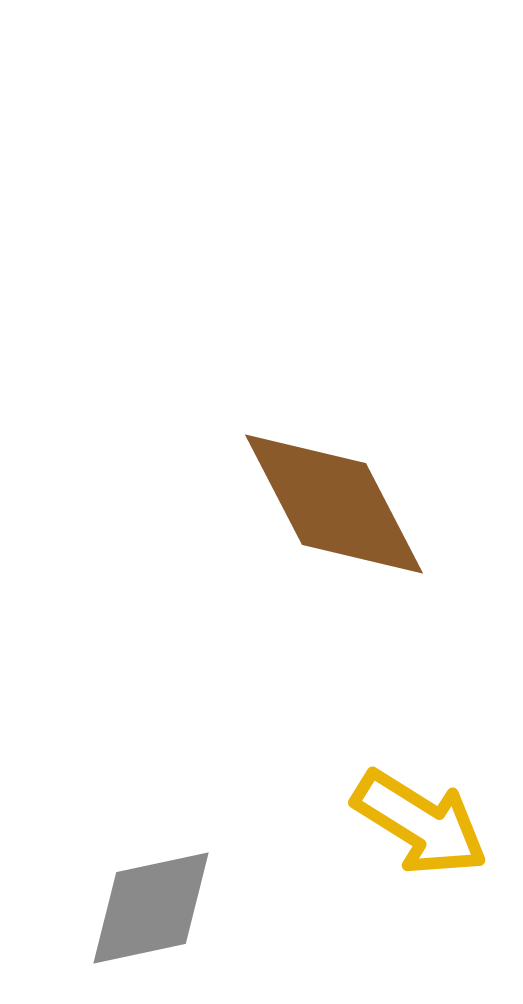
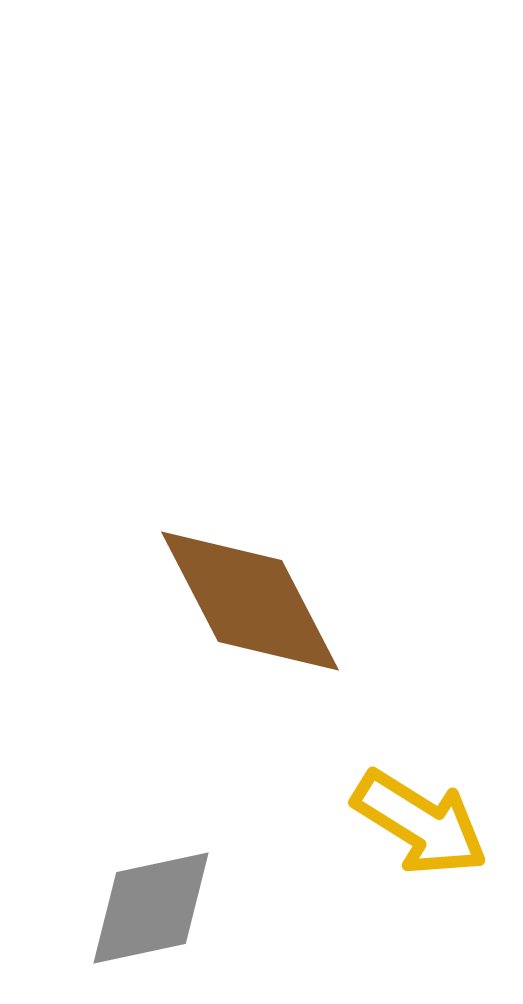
brown diamond: moved 84 px left, 97 px down
